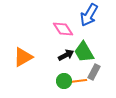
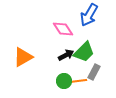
green trapezoid: rotated 105 degrees counterclockwise
